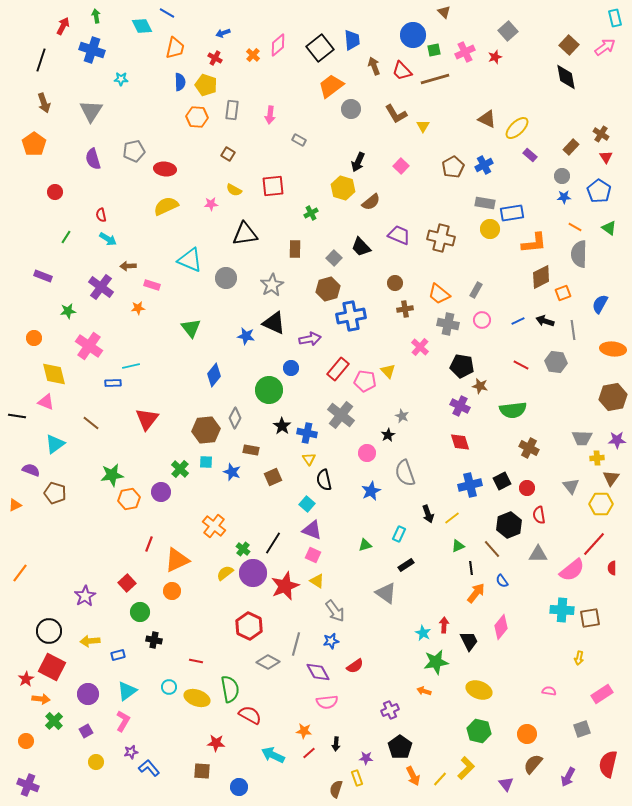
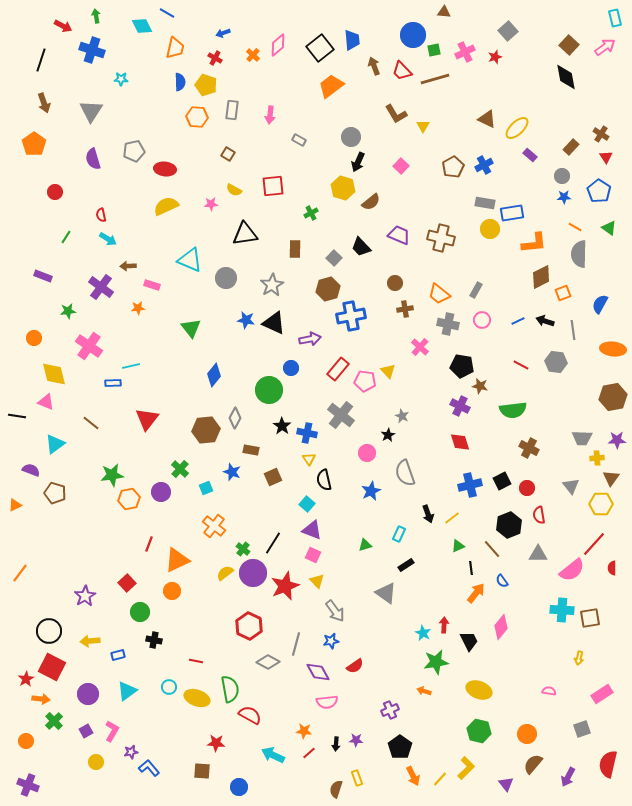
brown triangle at (444, 12): rotated 40 degrees counterclockwise
red arrow at (63, 26): rotated 90 degrees clockwise
gray circle at (351, 109): moved 28 px down
blue star at (246, 336): moved 16 px up
cyan square at (206, 462): moved 26 px down; rotated 24 degrees counterclockwise
yellow triangle at (317, 581): rotated 14 degrees clockwise
pink L-shape at (123, 721): moved 11 px left, 10 px down
purple star at (366, 758): moved 10 px left, 18 px up
